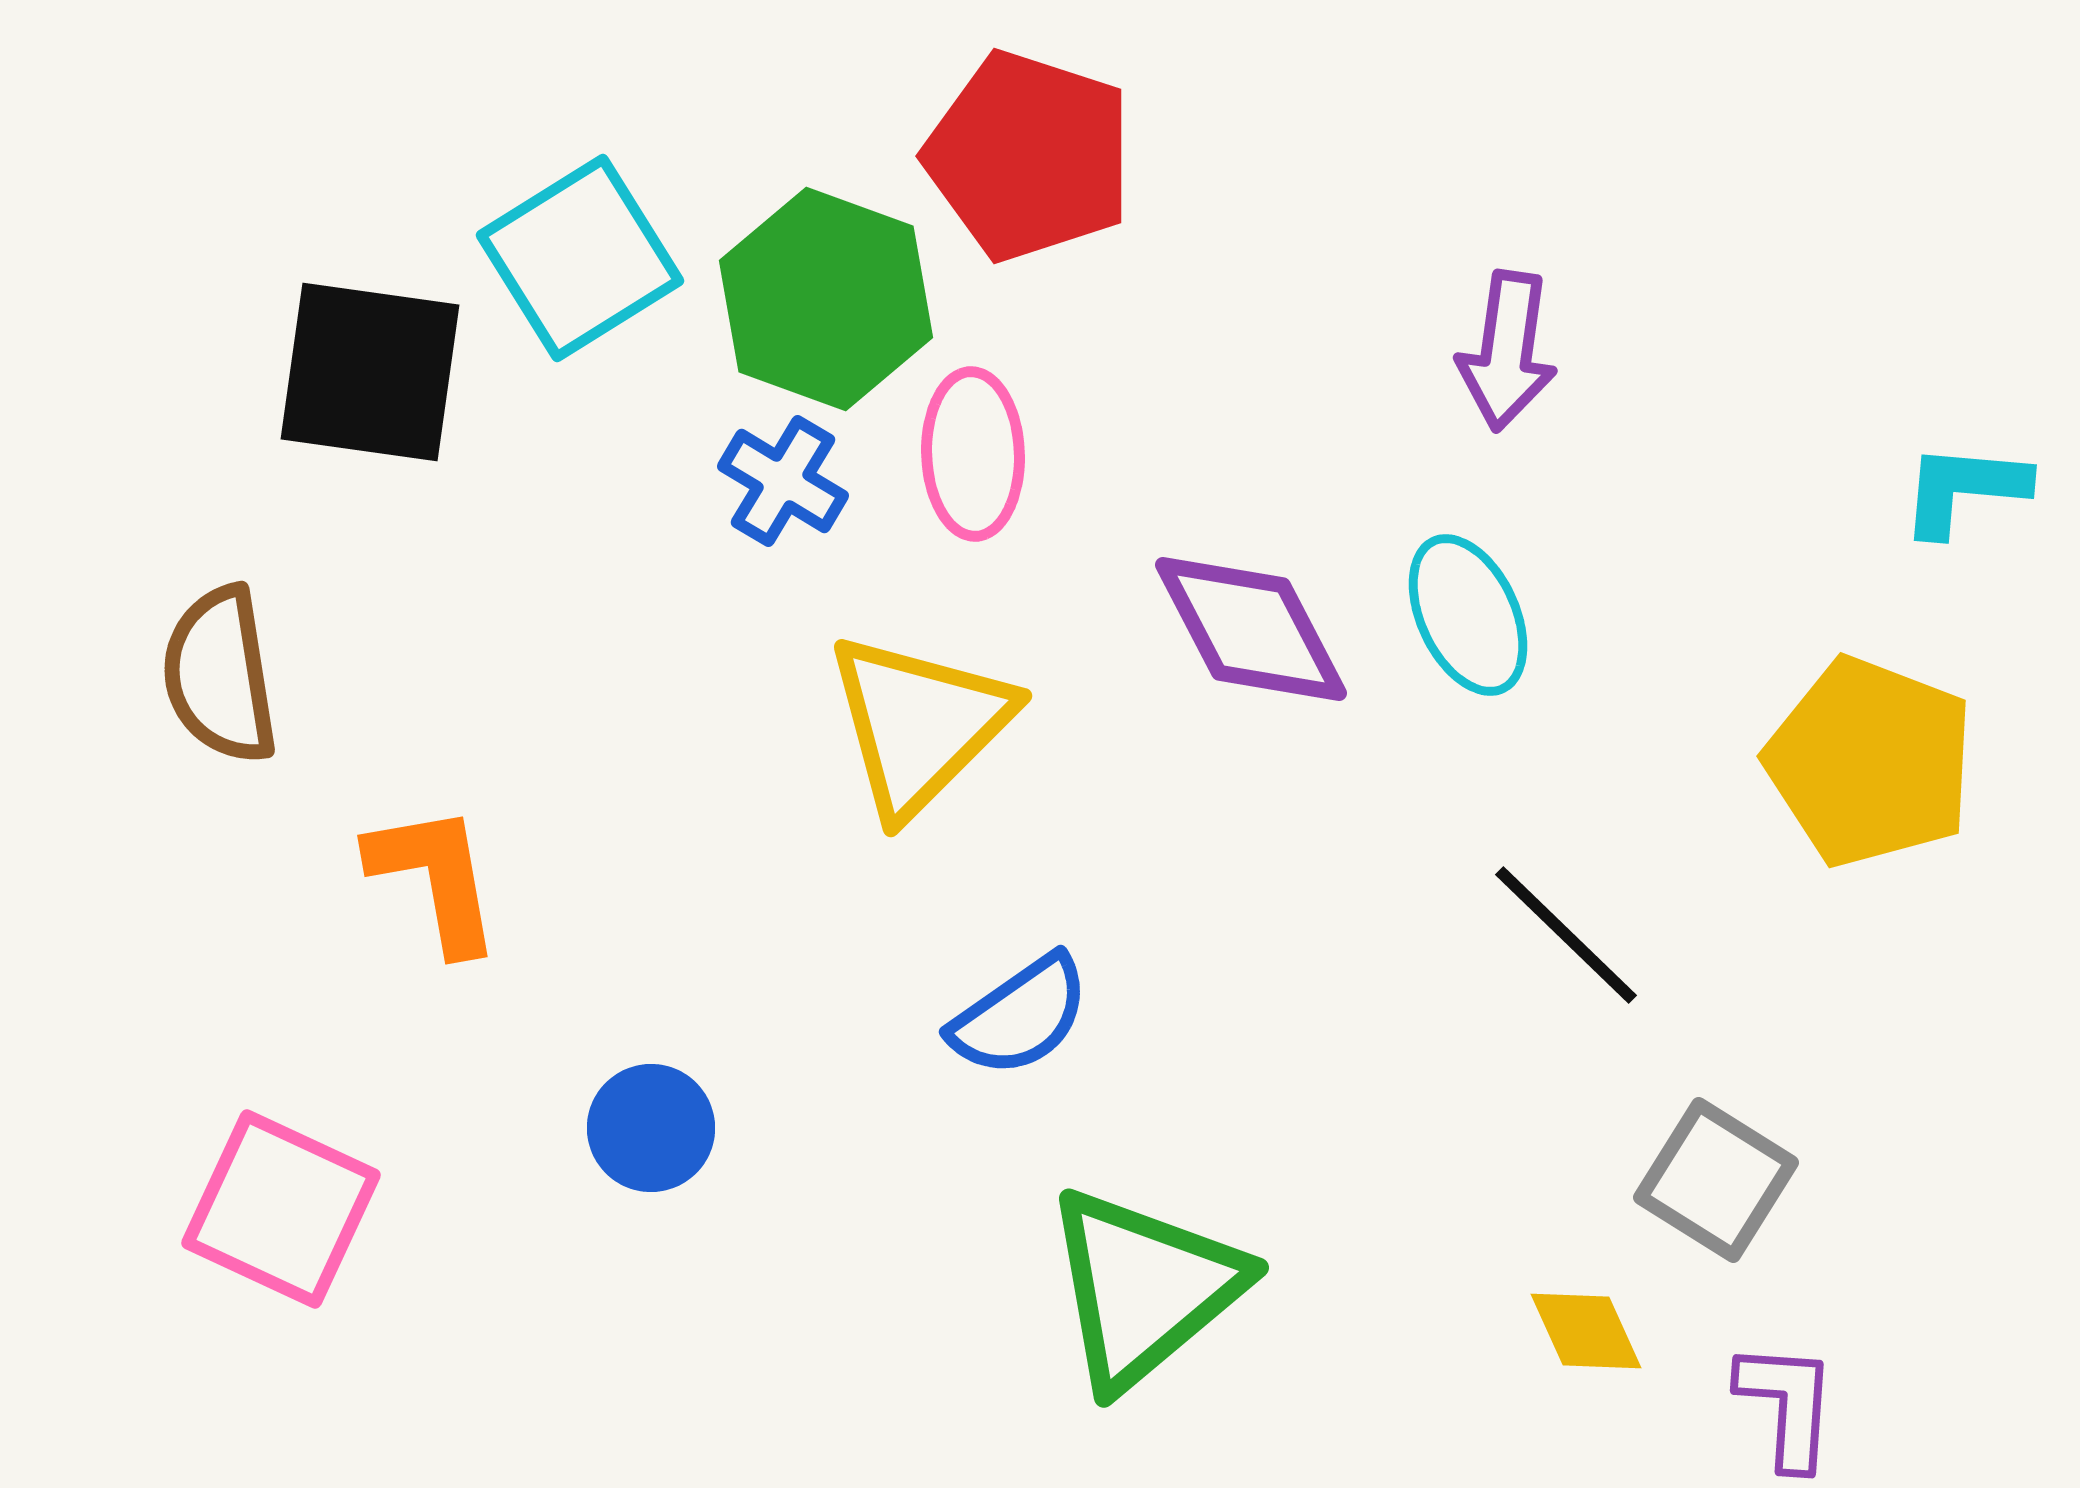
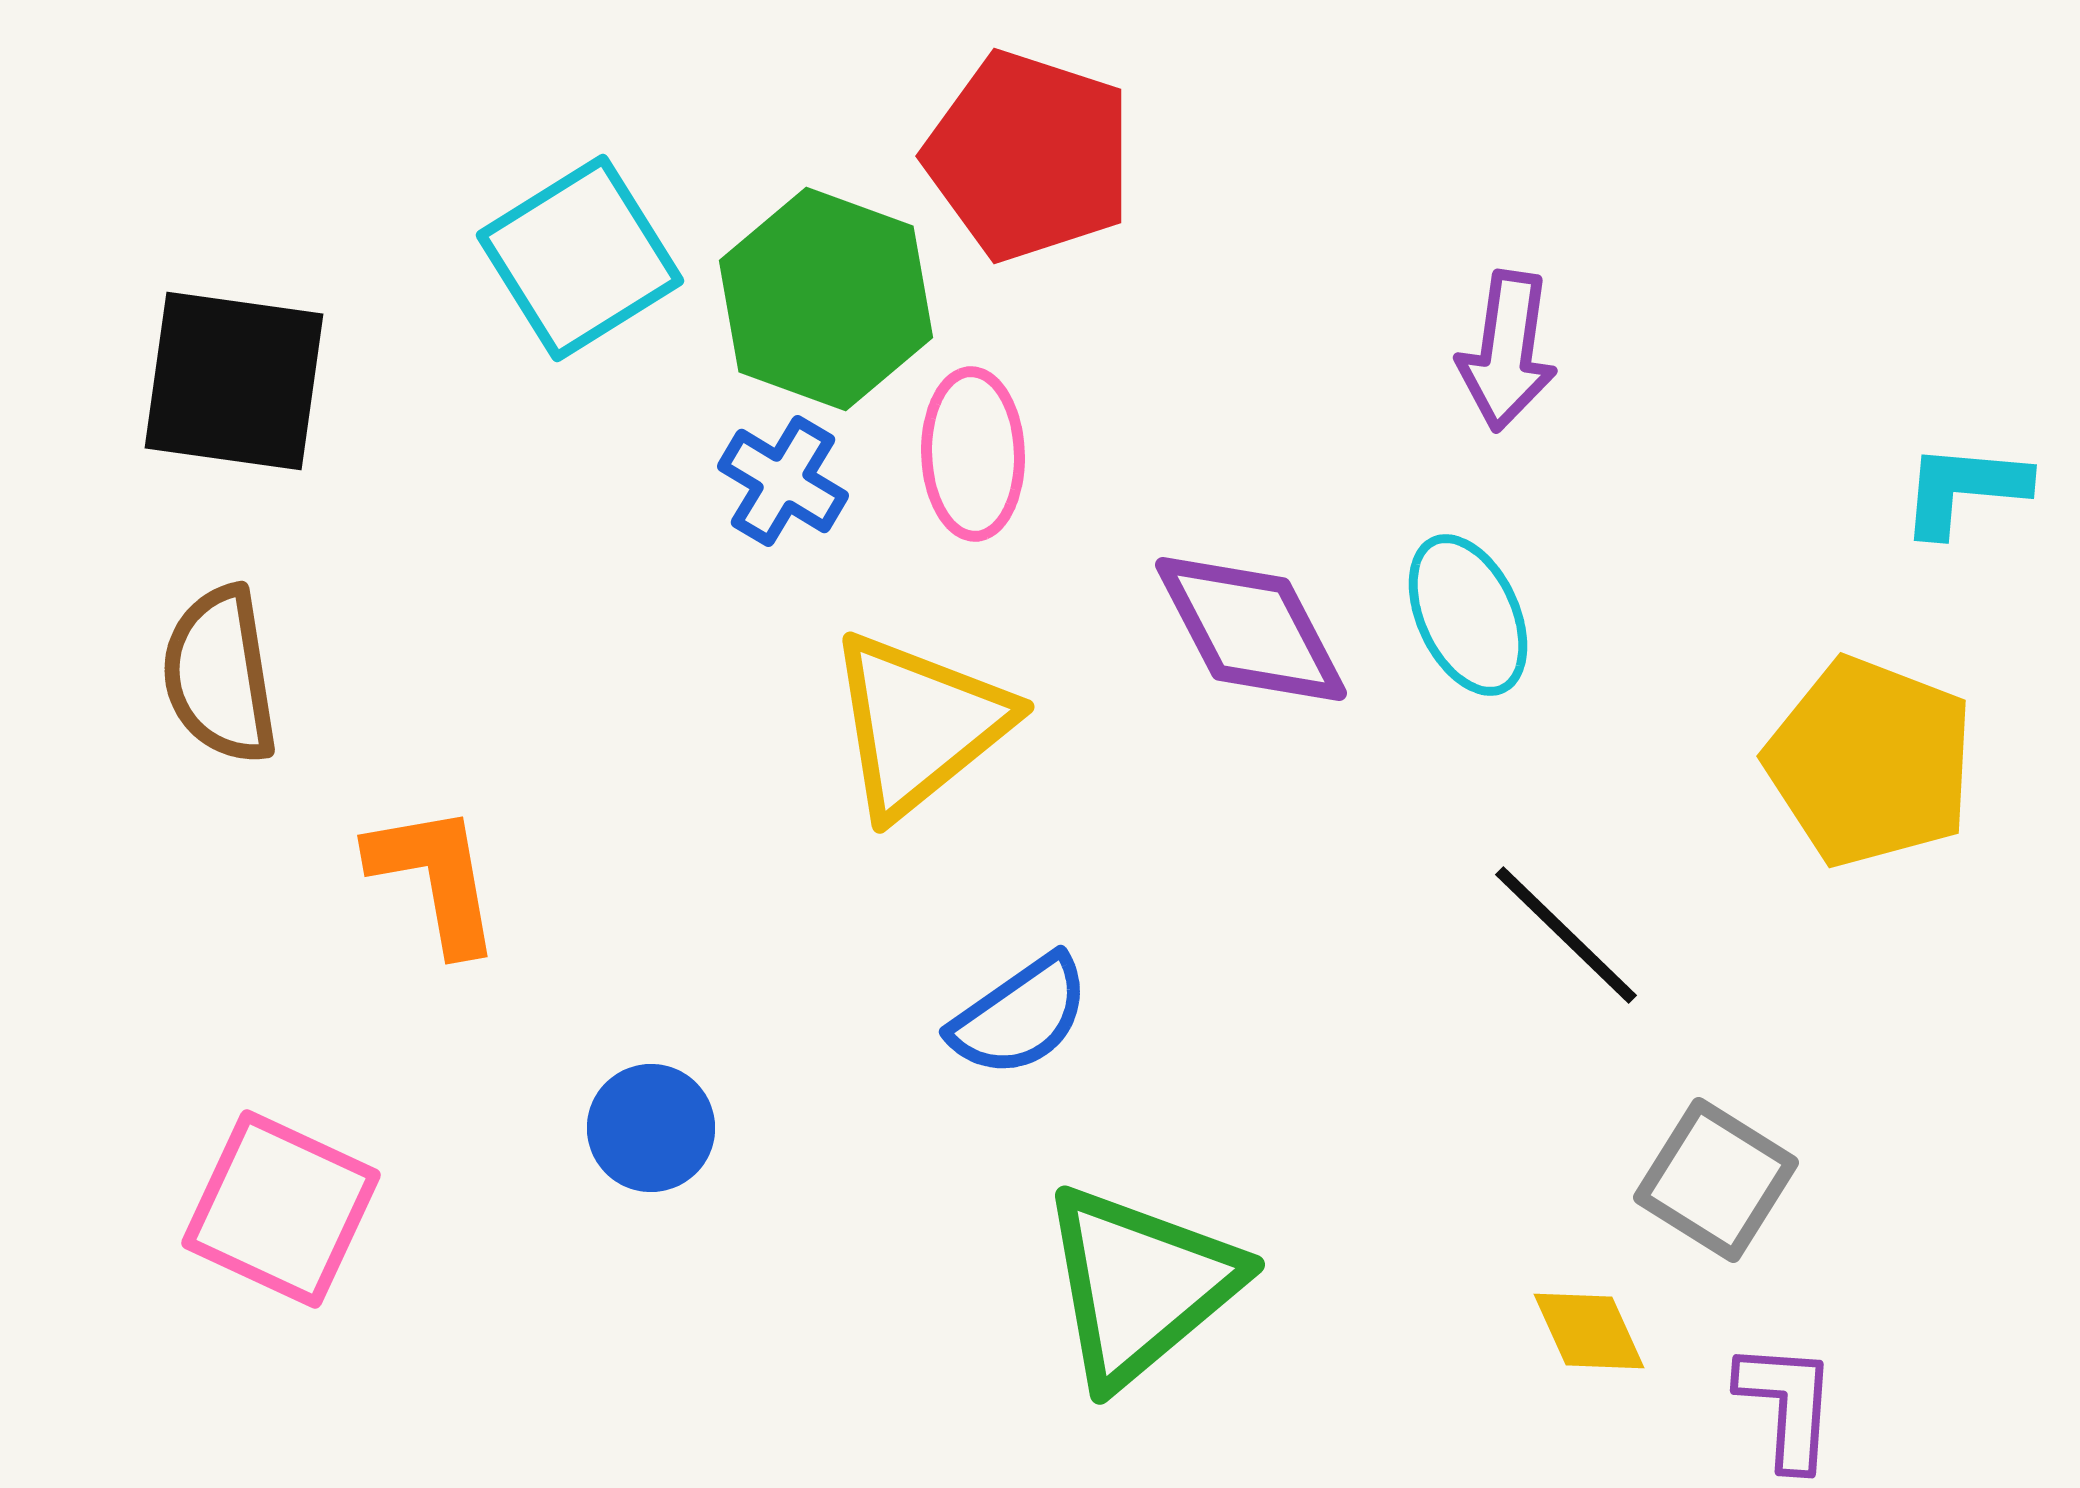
black square: moved 136 px left, 9 px down
yellow triangle: rotated 6 degrees clockwise
green triangle: moved 4 px left, 3 px up
yellow diamond: moved 3 px right
